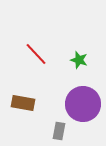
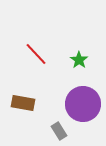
green star: rotated 18 degrees clockwise
gray rectangle: rotated 42 degrees counterclockwise
